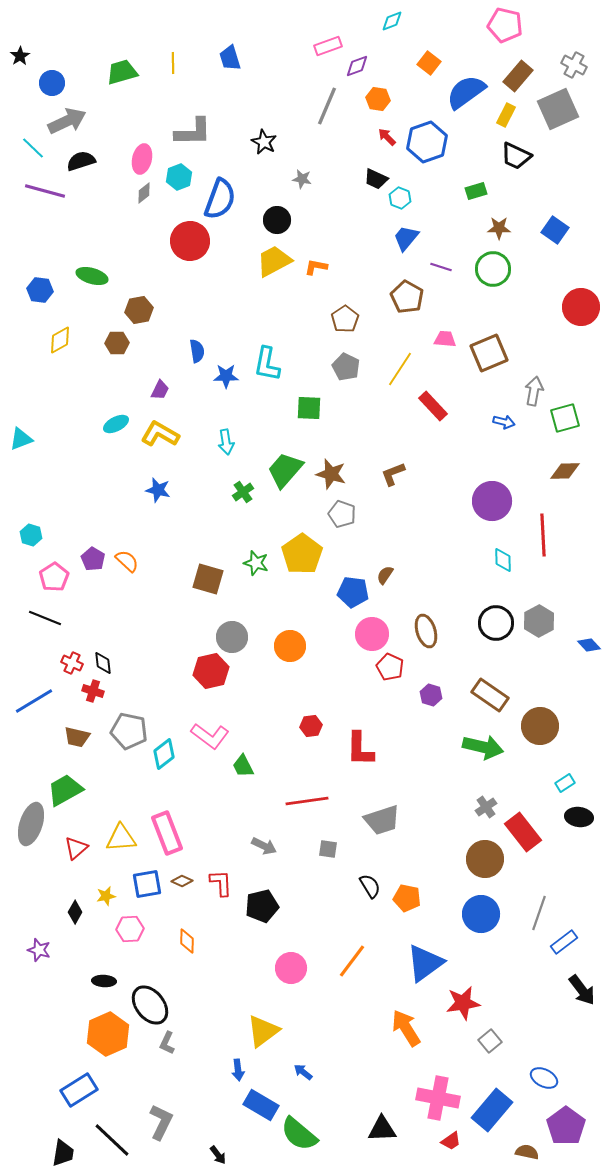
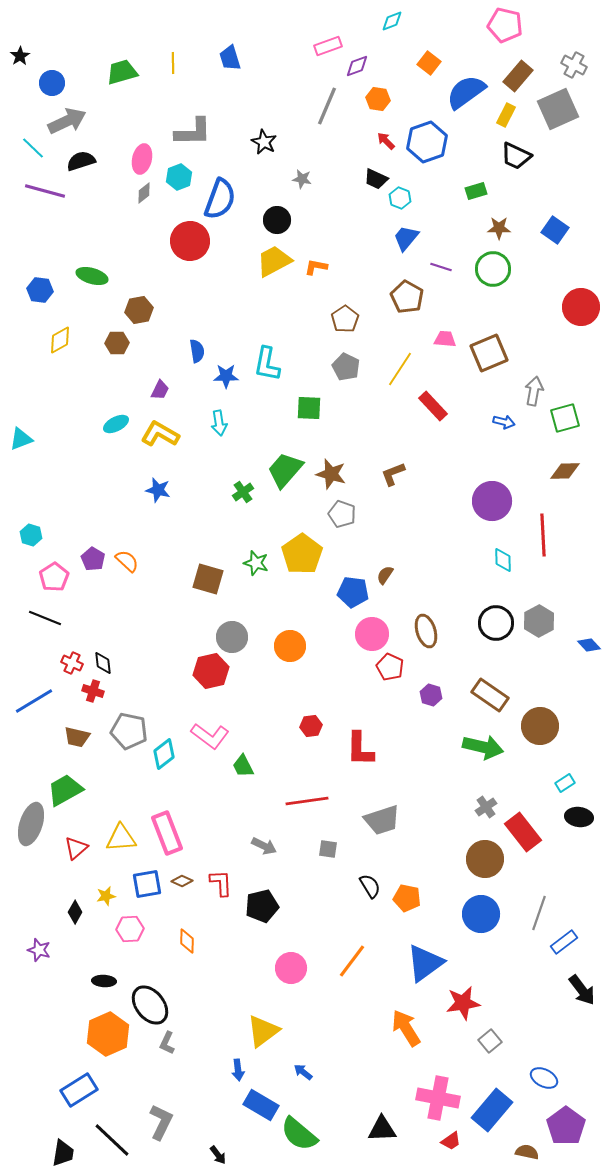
red arrow at (387, 137): moved 1 px left, 4 px down
cyan arrow at (226, 442): moved 7 px left, 19 px up
